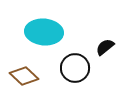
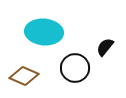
black semicircle: rotated 12 degrees counterclockwise
brown diamond: rotated 20 degrees counterclockwise
